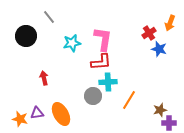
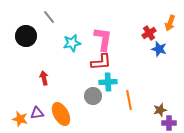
orange line: rotated 42 degrees counterclockwise
